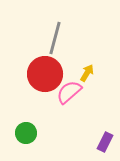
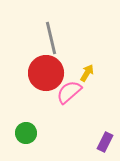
gray line: moved 4 px left; rotated 28 degrees counterclockwise
red circle: moved 1 px right, 1 px up
